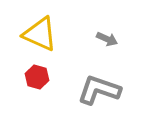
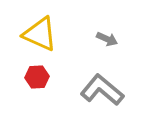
red hexagon: rotated 20 degrees counterclockwise
gray L-shape: moved 3 px right; rotated 21 degrees clockwise
